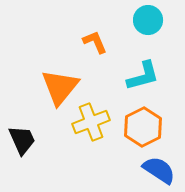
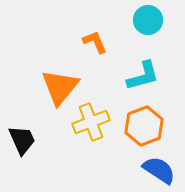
orange hexagon: moved 1 px right, 1 px up; rotated 6 degrees clockwise
